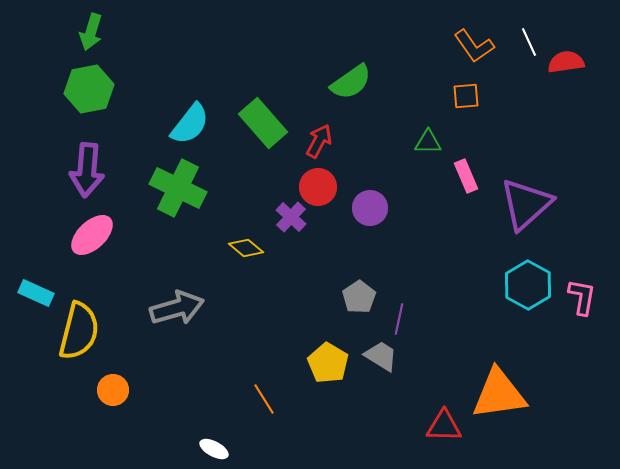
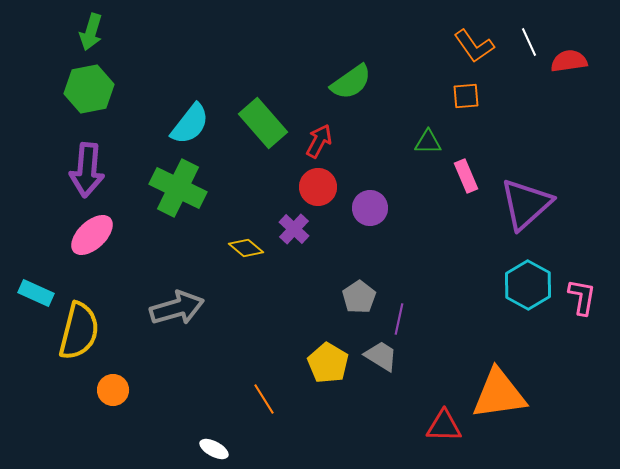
red semicircle: moved 3 px right, 1 px up
purple cross: moved 3 px right, 12 px down
